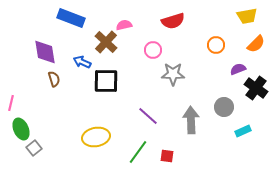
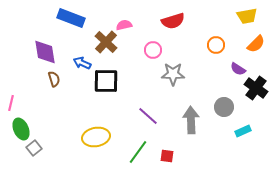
blue arrow: moved 1 px down
purple semicircle: rotated 126 degrees counterclockwise
